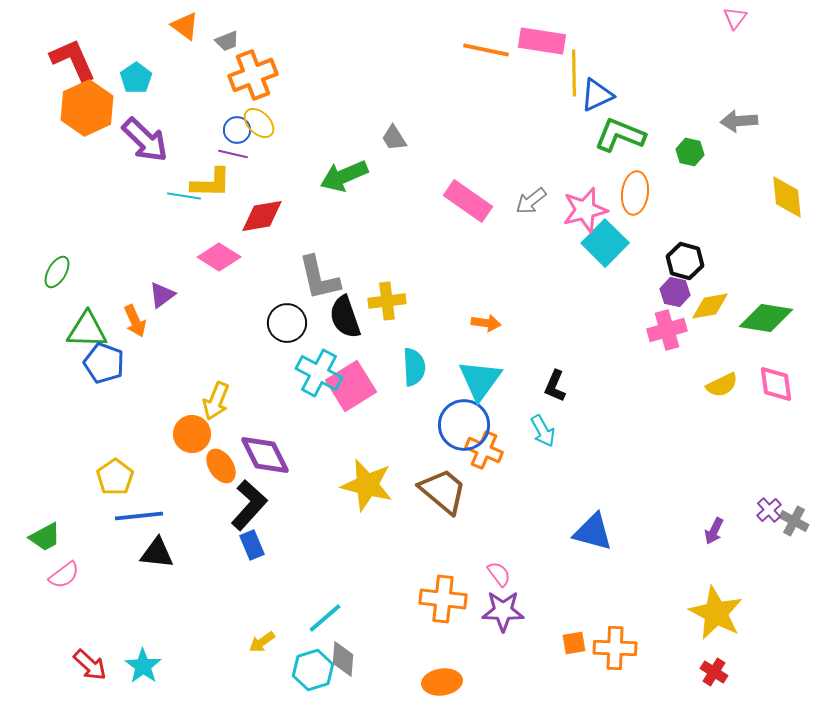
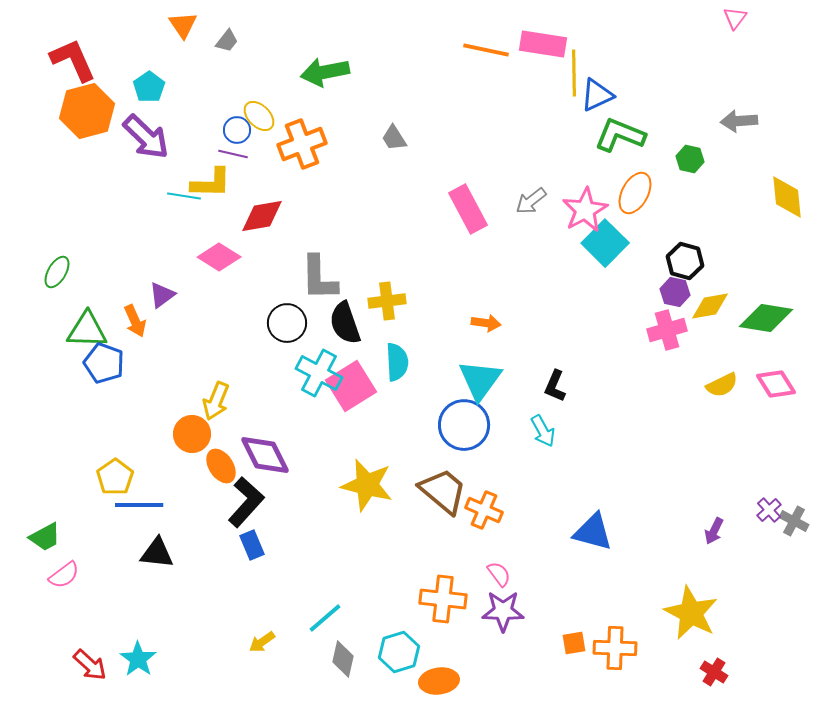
orange triangle at (185, 26): moved 2 px left, 1 px up; rotated 20 degrees clockwise
gray trapezoid at (227, 41): rotated 30 degrees counterclockwise
pink rectangle at (542, 41): moved 1 px right, 3 px down
orange cross at (253, 75): moved 49 px right, 69 px down
cyan pentagon at (136, 78): moved 13 px right, 9 px down
orange hexagon at (87, 108): moved 3 px down; rotated 10 degrees clockwise
yellow ellipse at (259, 123): moved 7 px up
purple arrow at (145, 140): moved 1 px right, 3 px up
green hexagon at (690, 152): moved 7 px down
green arrow at (344, 176): moved 19 px left, 104 px up; rotated 12 degrees clockwise
orange ellipse at (635, 193): rotated 21 degrees clockwise
pink rectangle at (468, 201): moved 8 px down; rotated 27 degrees clockwise
pink star at (585, 210): rotated 15 degrees counterclockwise
gray L-shape at (319, 278): rotated 12 degrees clockwise
black semicircle at (345, 317): moved 6 px down
cyan semicircle at (414, 367): moved 17 px left, 5 px up
pink diamond at (776, 384): rotated 24 degrees counterclockwise
orange cross at (484, 450): moved 60 px down
black L-shape at (249, 505): moved 3 px left, 3 px up
blue line at (139, 516): moved 11 px up; rotated 6 degrees clockwise
yellow star at (716, 613): moved 25 px left
gray diamond at (343, 659): rotated 9 degrees clockwise
cyan star at (143, 666): moved 5 px left, 7 px up
cyan hexagon at (313, 670): moved 86 px right, 18 px up
orange ellipse at (442, 682): moved 3 px left, 1 px up
